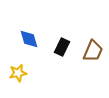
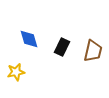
brown trapezoid: rotated 10 degrees counterclockwise
yellow star: moved 2 px left, 1 px up
